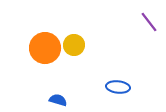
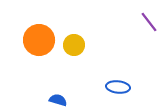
orange circle: moved 6 px left, 8 px up
